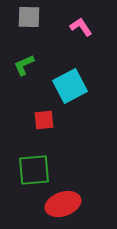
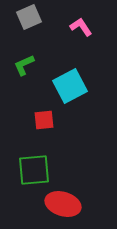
gray square: rotated 25 degrees counterclockwise
red ellipse: rotated 36 degrees clockwise
